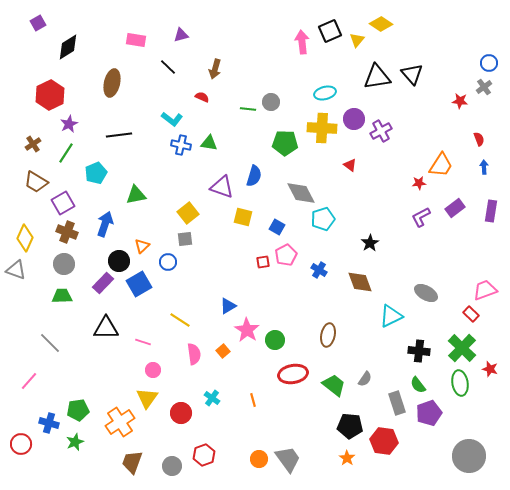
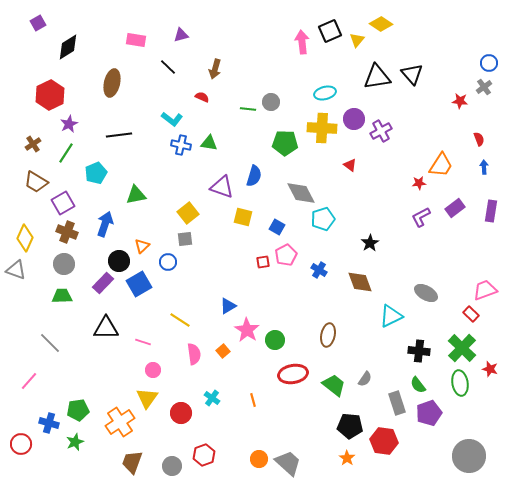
gray trapezoid at (288, 459): moved 4 px down; rotated 12 degrees counterclockwise
